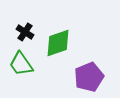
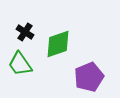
green diamond: moved 1 px down
green trapezoid: moved 1 px left
